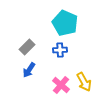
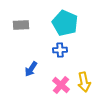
gray rectangle: moved 6 px left, 22 px up; rotated 42 degrees clockwise
blue arrow: moved 2 px right, 1 px up
yellow arrow: rotated 18 degrees clockwise
